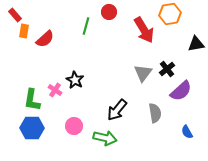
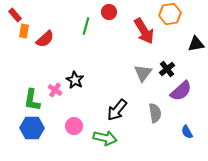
red arrow: moved 1 px down
